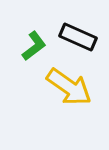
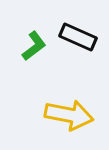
yellow arrow: moved 28 px down; rotated 24 degrees counterclockwise
